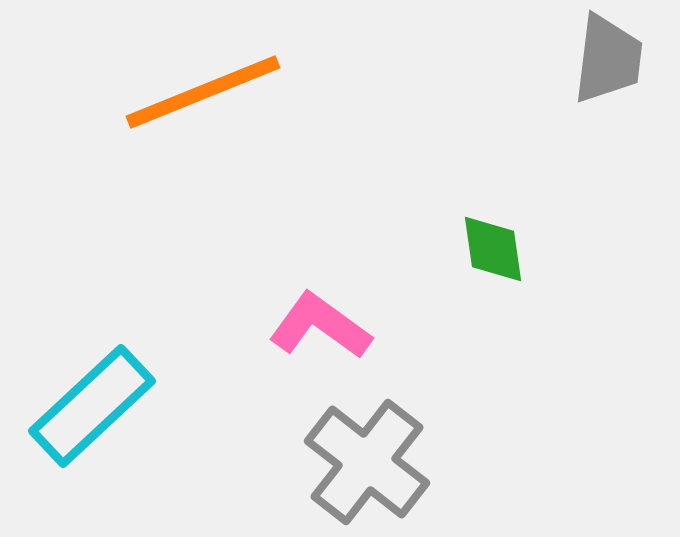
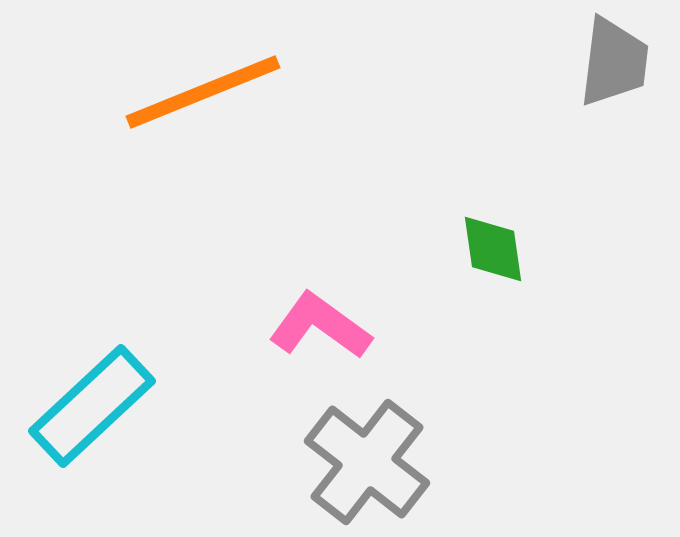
gray trapezoid: moved 6 px right, 3 px down
